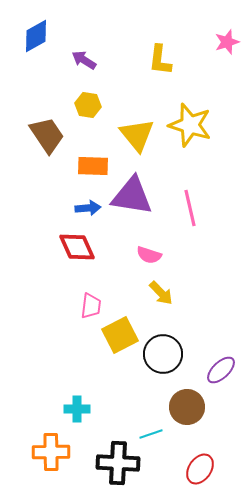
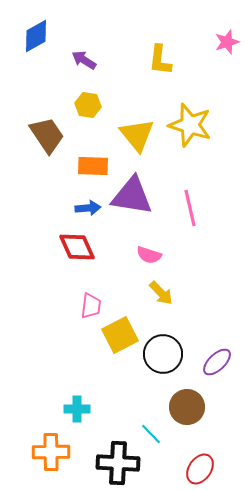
purple ellipse: moved 4 px left, 8 px up
cyan line: rotated 65 degrees clockwise
